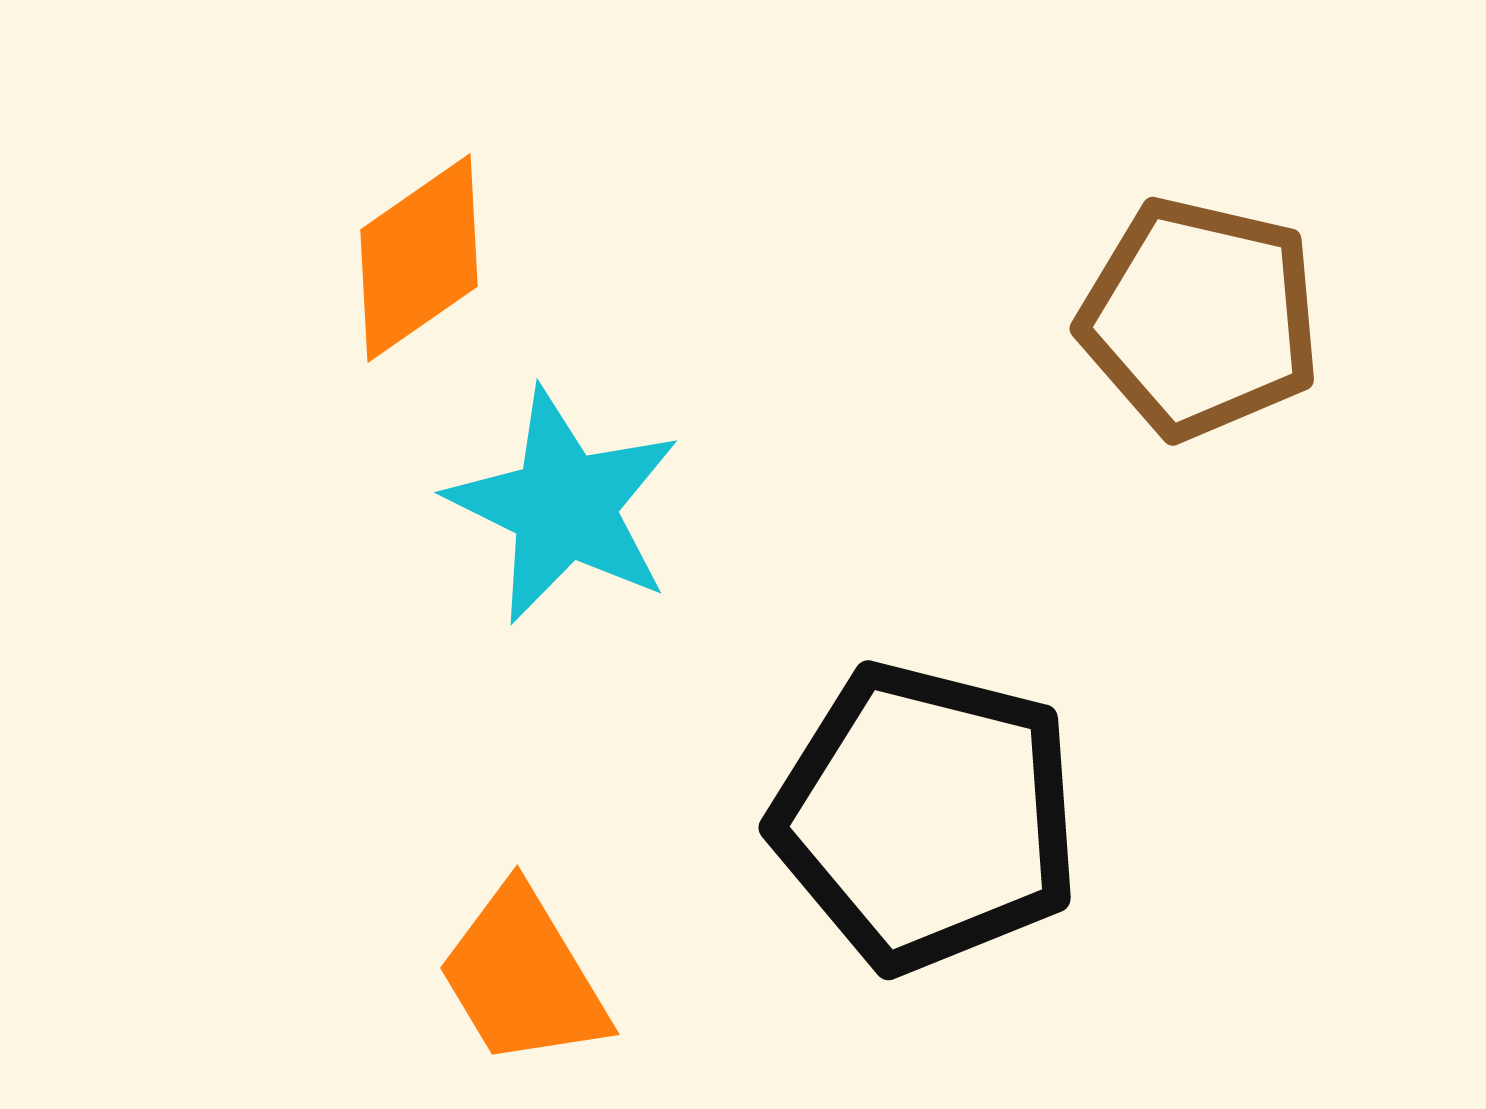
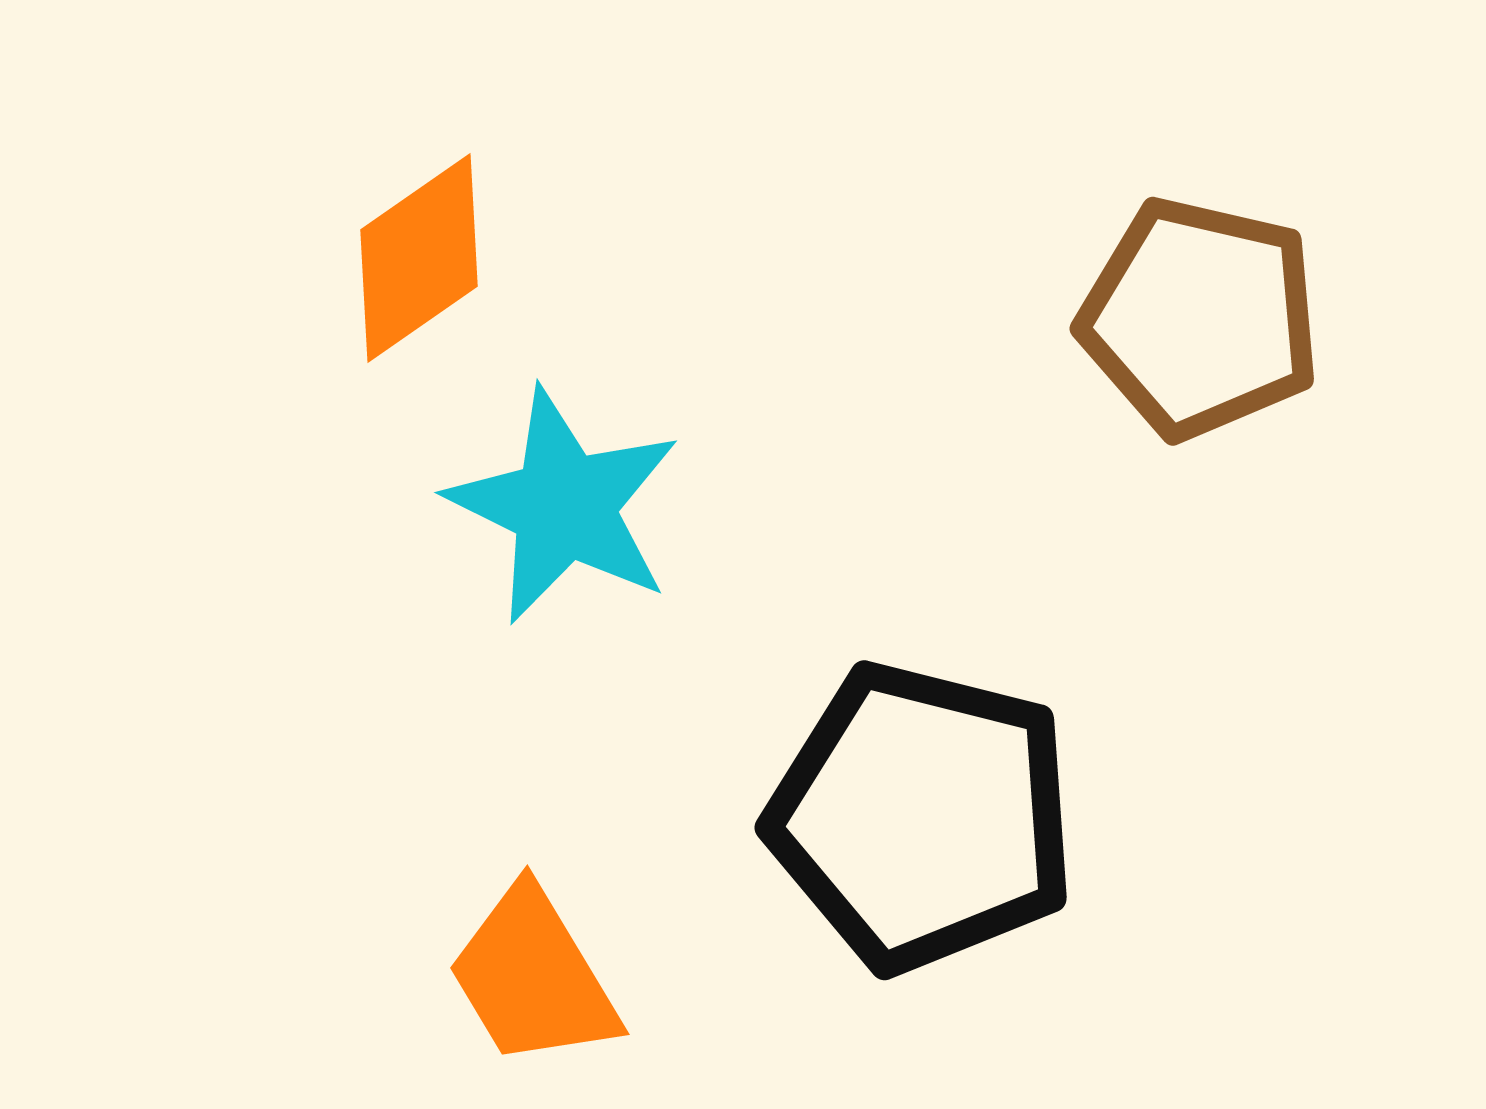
black pentagon: moved 4 px left
orange trapezoid: moved 10 px right
